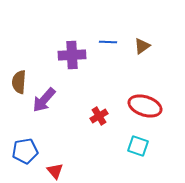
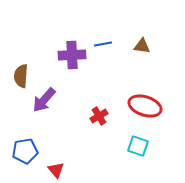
blue line: moved 5 px left, 2 px down; rotated 12 degrees counterclockwise
brown triangle: rotated 42 degrees clockwise
brown semicircle: moved 2 px right, 6 px up
red triangle: moved 1 px right, 1 px up
